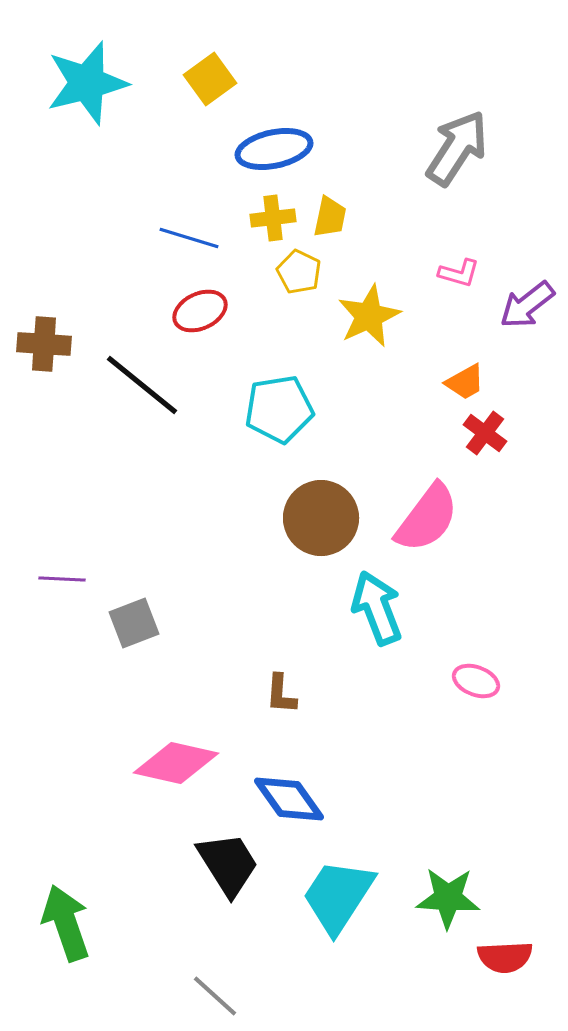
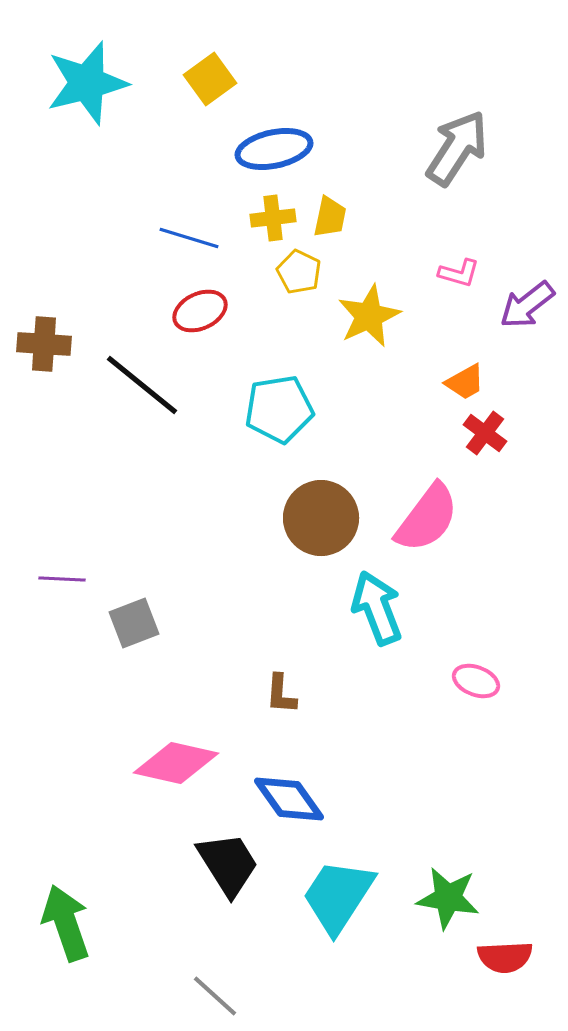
green star: rotated 6 degrees clockwise
